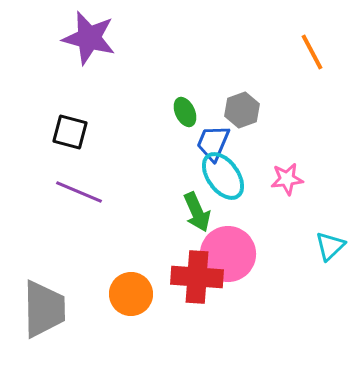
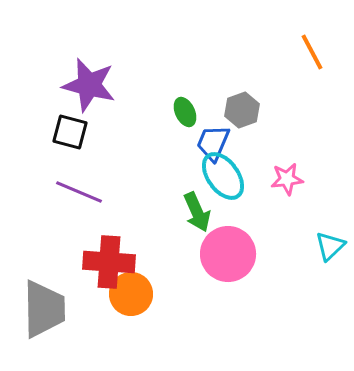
purple star: moved 47 px down
red cross: moved 88 px left, 15 px up
